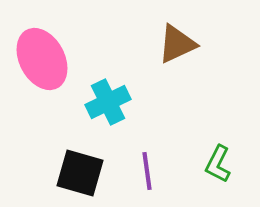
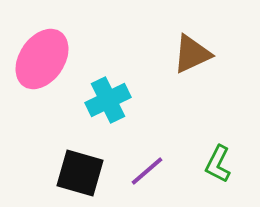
brown triangle: moved 15 px right, 10 px down
pink ellipse: rotated 62 degrees clockwise
cyan cross: moved 2 px up
purple line: rotated 57 degrees clockwise
